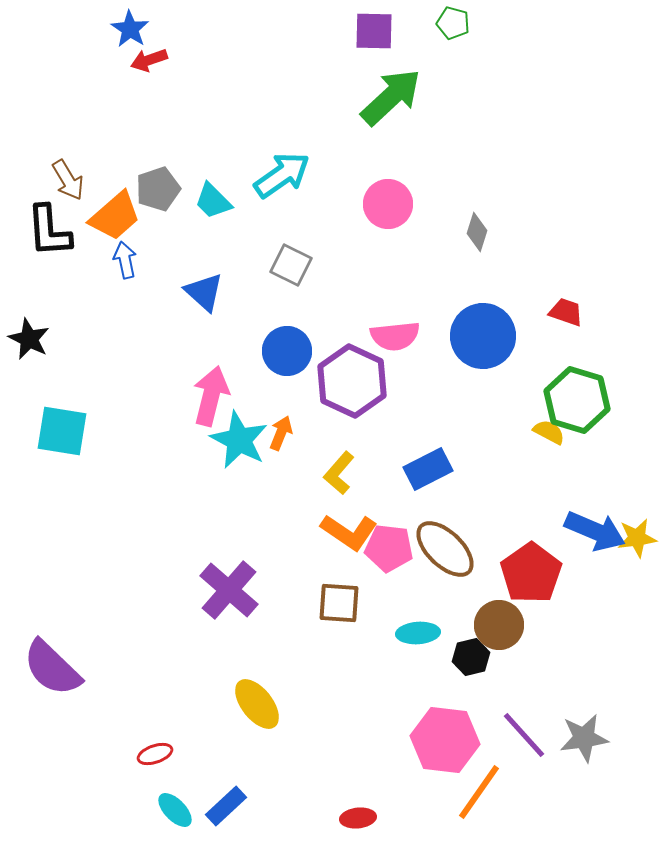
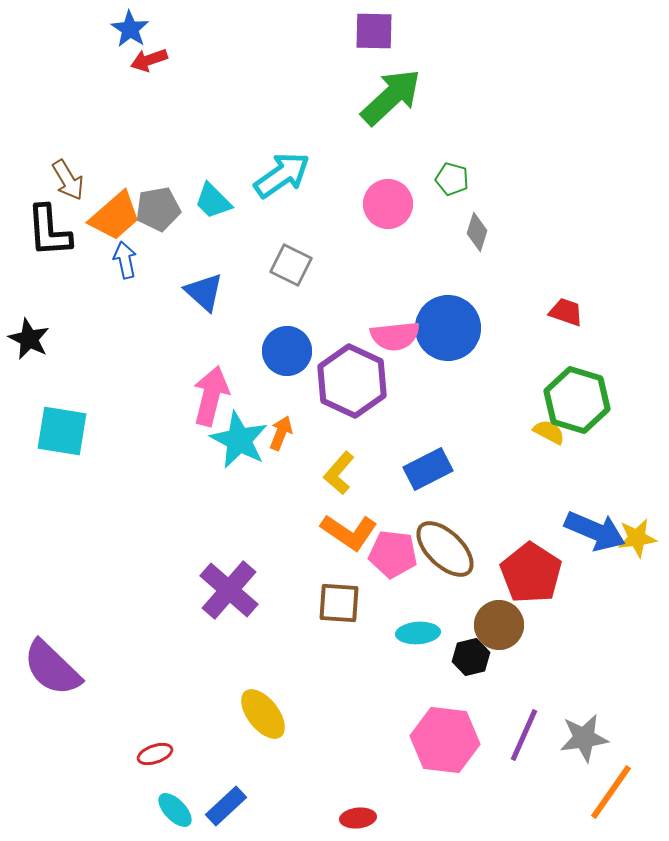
green pentagon at (453, 23): moved 1 px left, 156 px down
gray pentagon at (158, 189): moved 20 px down; rotated 9 degrees clockwise
blue circle at (483, 336): moved 35 px left, 8 px up
pink pentagon at (389, 548): moved 4 px right, 6 px down
red pentagon at (531, 573): rotated 4 degrees counterclockwise
yellow ellipse at (257, 704): moved 6 px right, 10 px down
purple line at (524, 735): rotated 66 degrees clockwise
orange line at (479, 792): moved 132 px right
